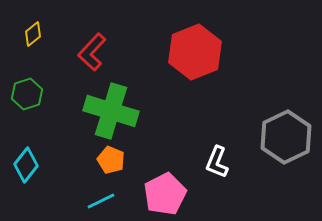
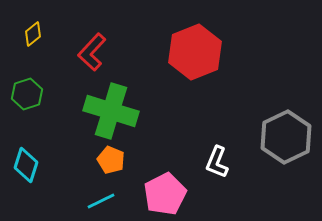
cyan diamond: rotated 20 degrees counterclockwise
